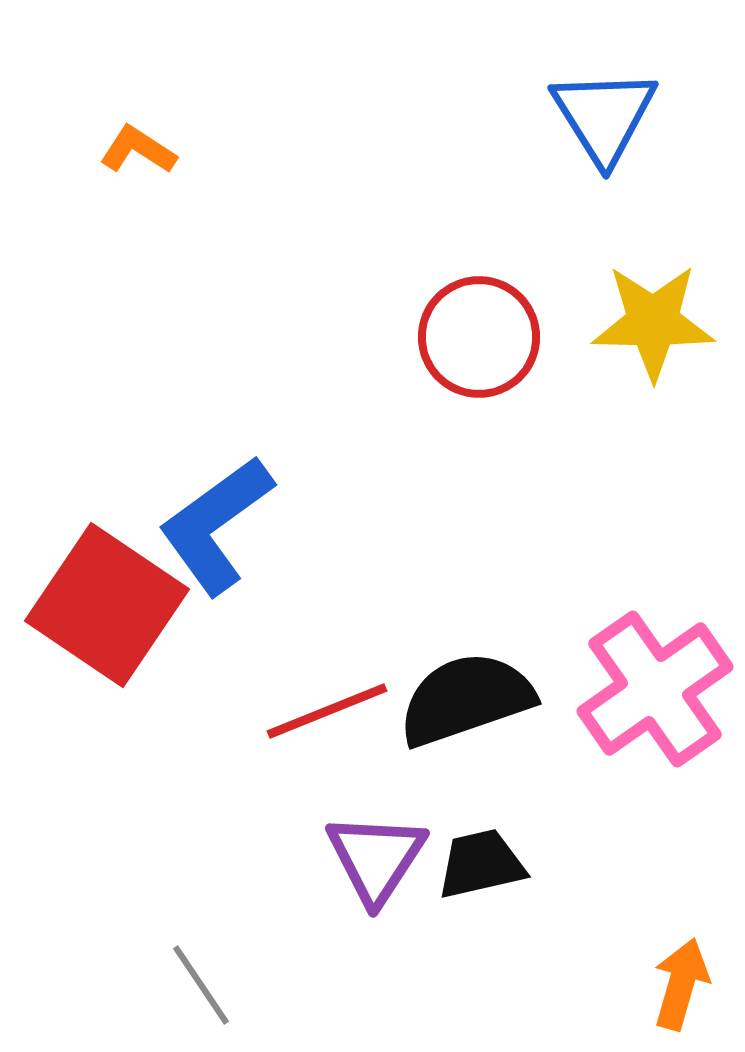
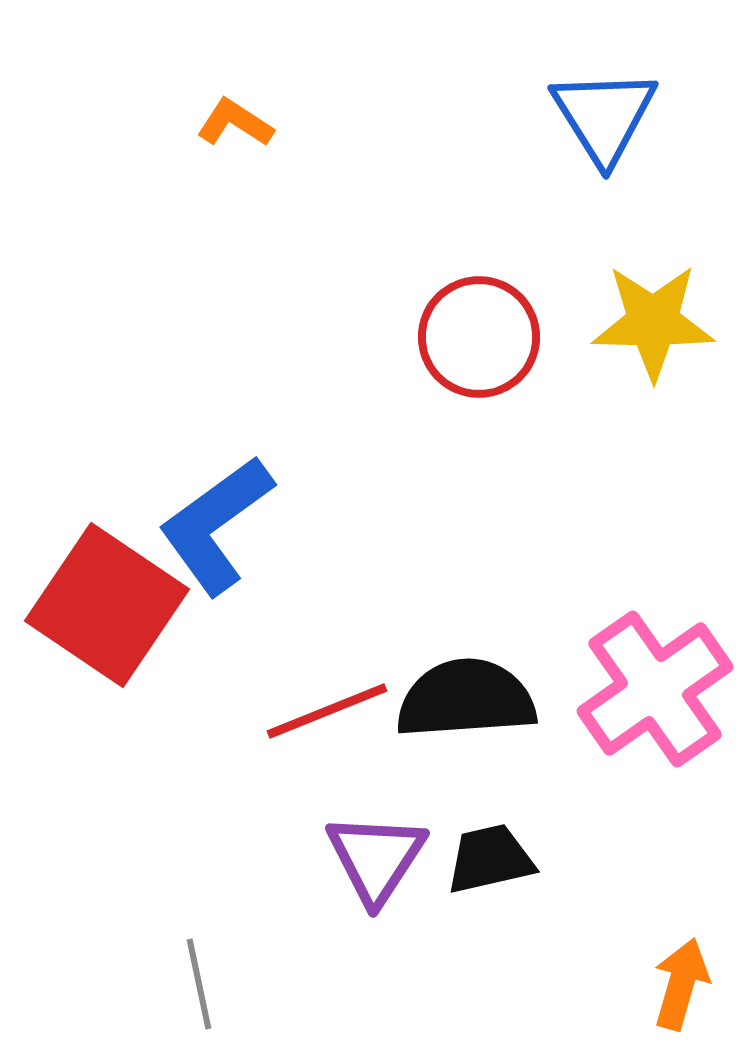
orange L-shape: moved 97 px right, 27 px up
black semicircle: rotated 15 degrees clockwise
black trapezoid: moved 9 px right, 5 px up
gray line: moved 2 px left, 1 px up; rotated 22 degrees clockwise
